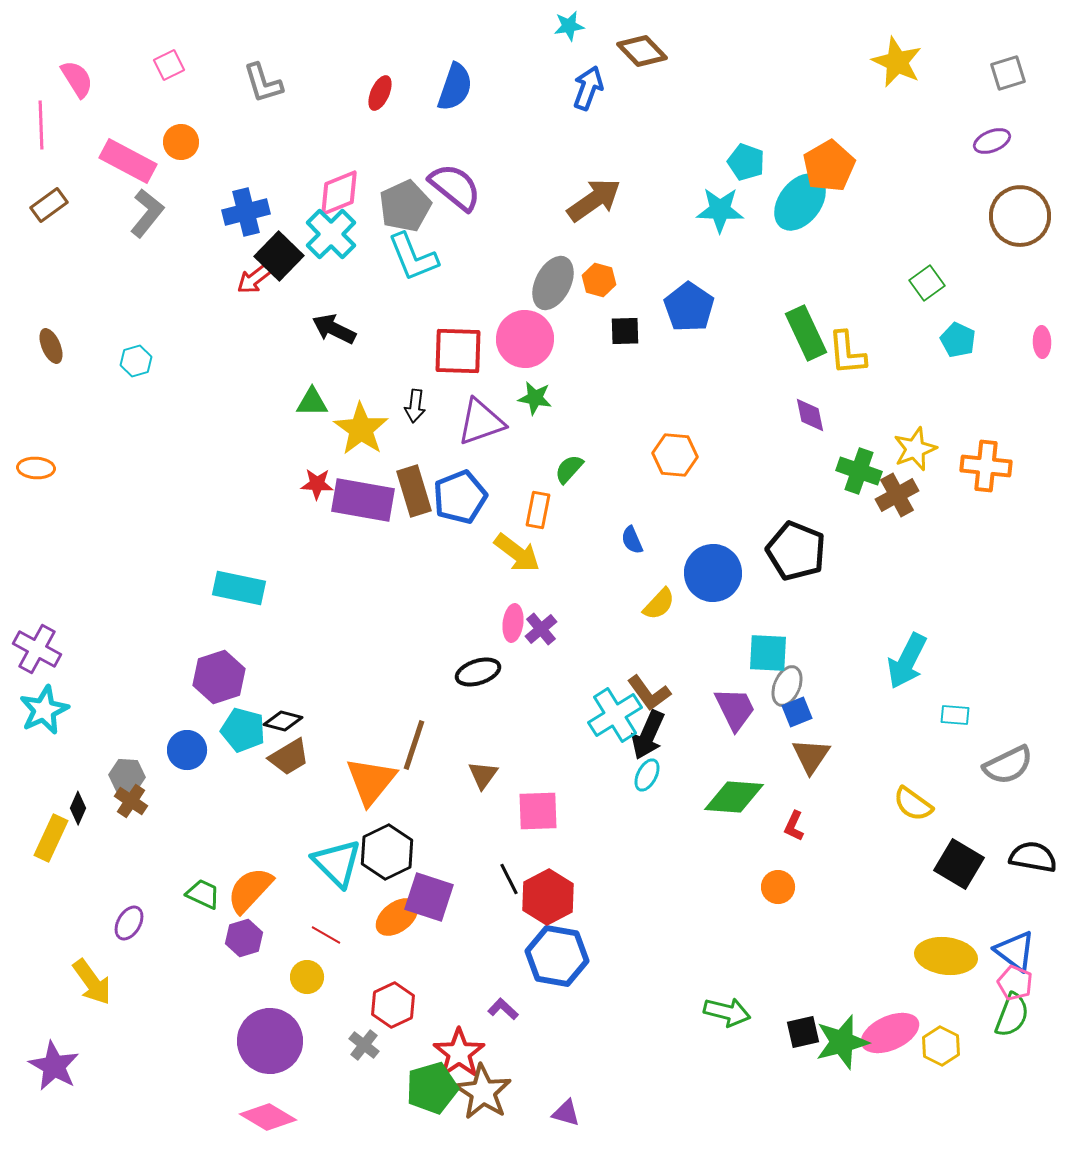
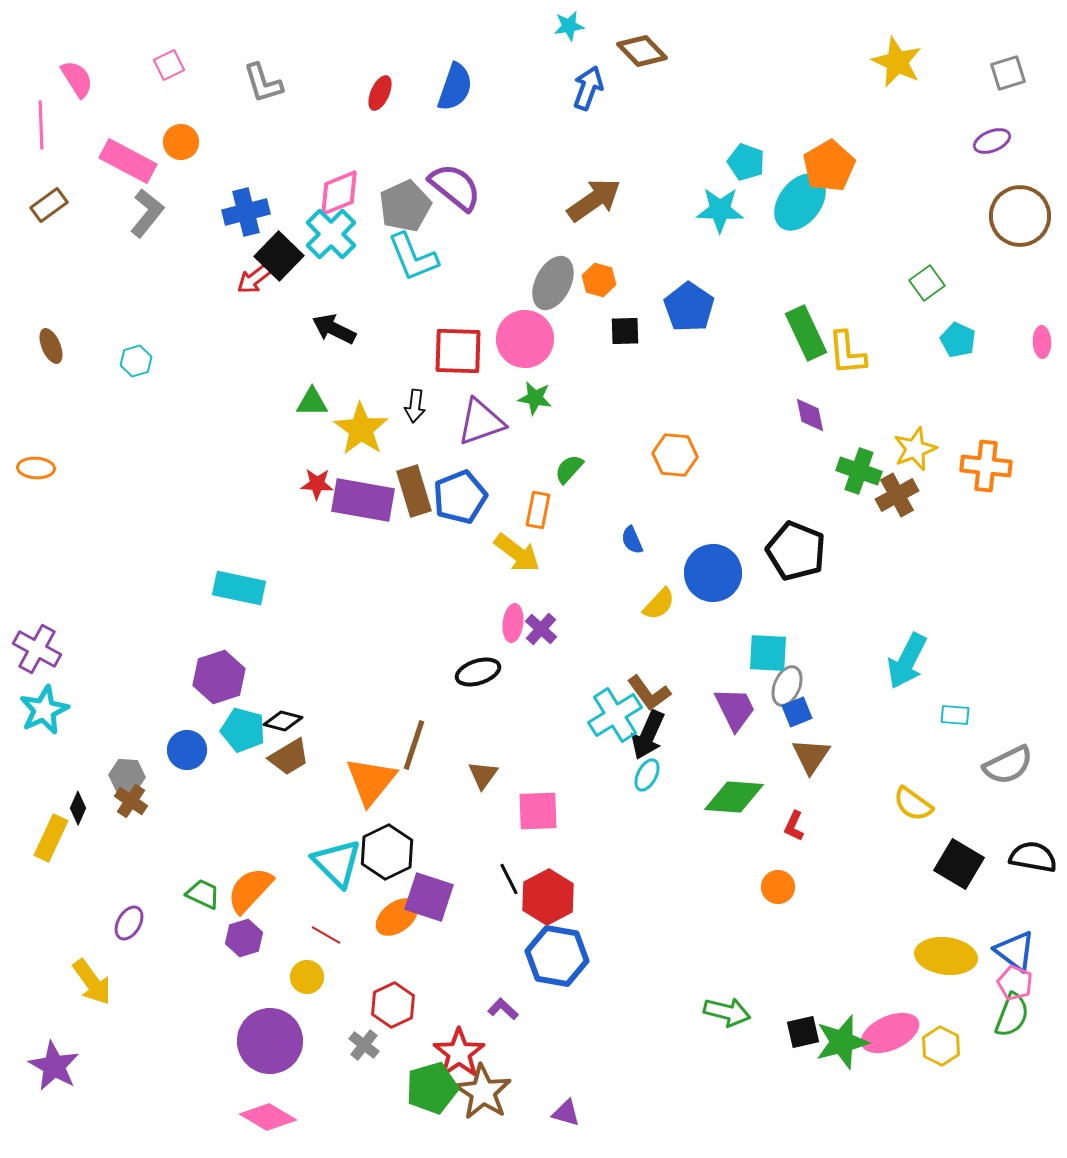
purple cross at (541, 629): rotated 8 degrees counterclockwise
